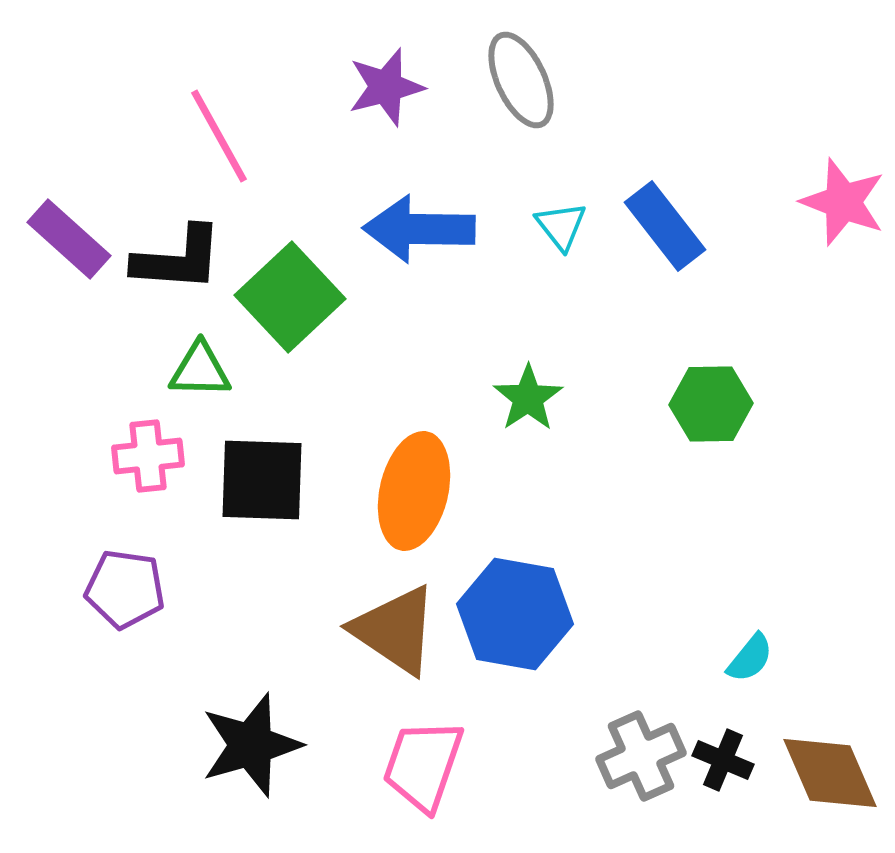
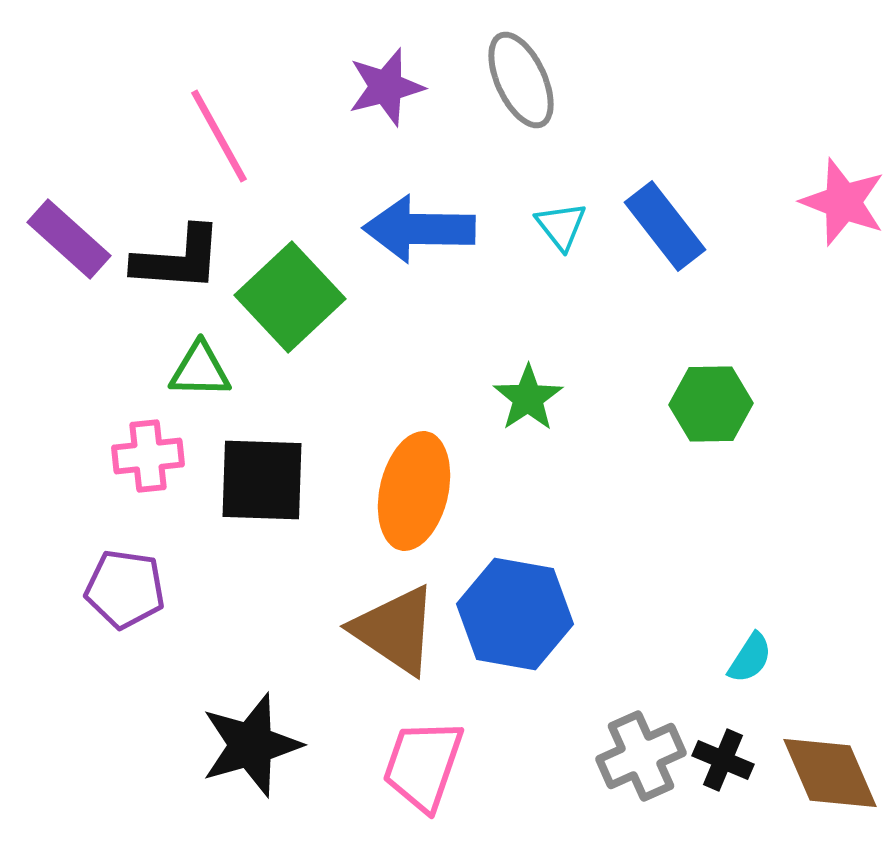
cyan semicircle: rotated 6 degrees counterclockwise
